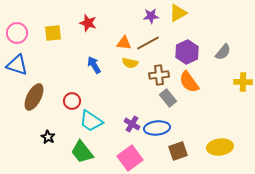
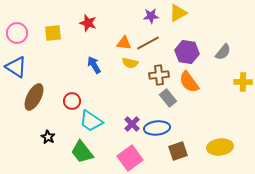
purple hexagon: rotated 25 degrees counterclockwise
blue triangle: moved 1 px left, 2 px down; rotated 15 degrees clockwise
purple cross: rotated 14 degrees clockwise
